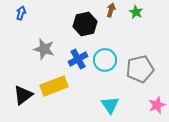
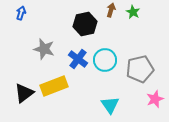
green star: moved 3 px left
blue cross: rotated 24 degrees counterclockwise
black triangle: moved 1 px right, 2 px up
pink star: moved 2 px left, 6 px up
